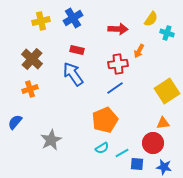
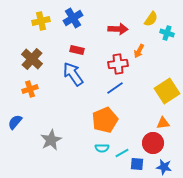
cyan semicircle: rotated 32 degrees clockwise
